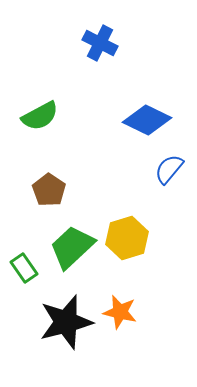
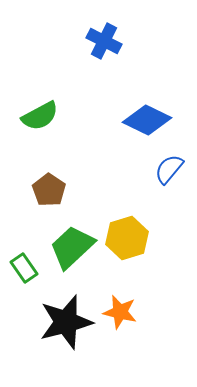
blue cross: moved 4 px right, 2 px up
